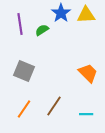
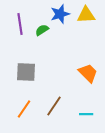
blue star: moved 1 px left, 1 px down; rotated 18 degrees clockwise
gray square: moved 2 px right, 1 px down; rotated 20 degrees counterclockwise
